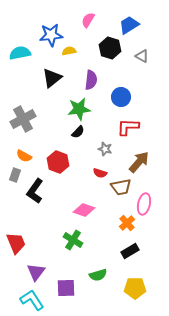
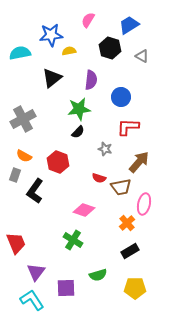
red semicircle: moved 1 px left, 5 px down
